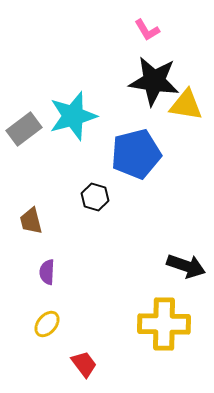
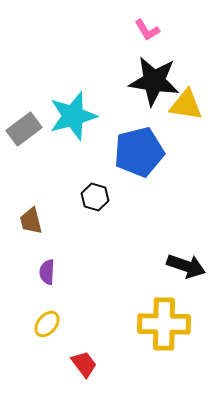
blue pentagon: moved 3 px right, 2 px up
